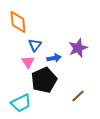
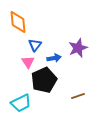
brown line: rotated 24 degrees clockwise
